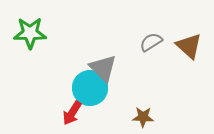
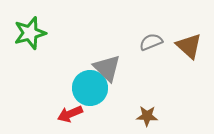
green star: rotated 16 degrees counterclockwise
gray semicircle: rotated 10 degrees clockwise
gray triangle: moved 4 px right
red arrow: moved 2 px left, 1 px down; rotated 35 degrees clockwise
brown star: moved 4 px right, 1 px up
